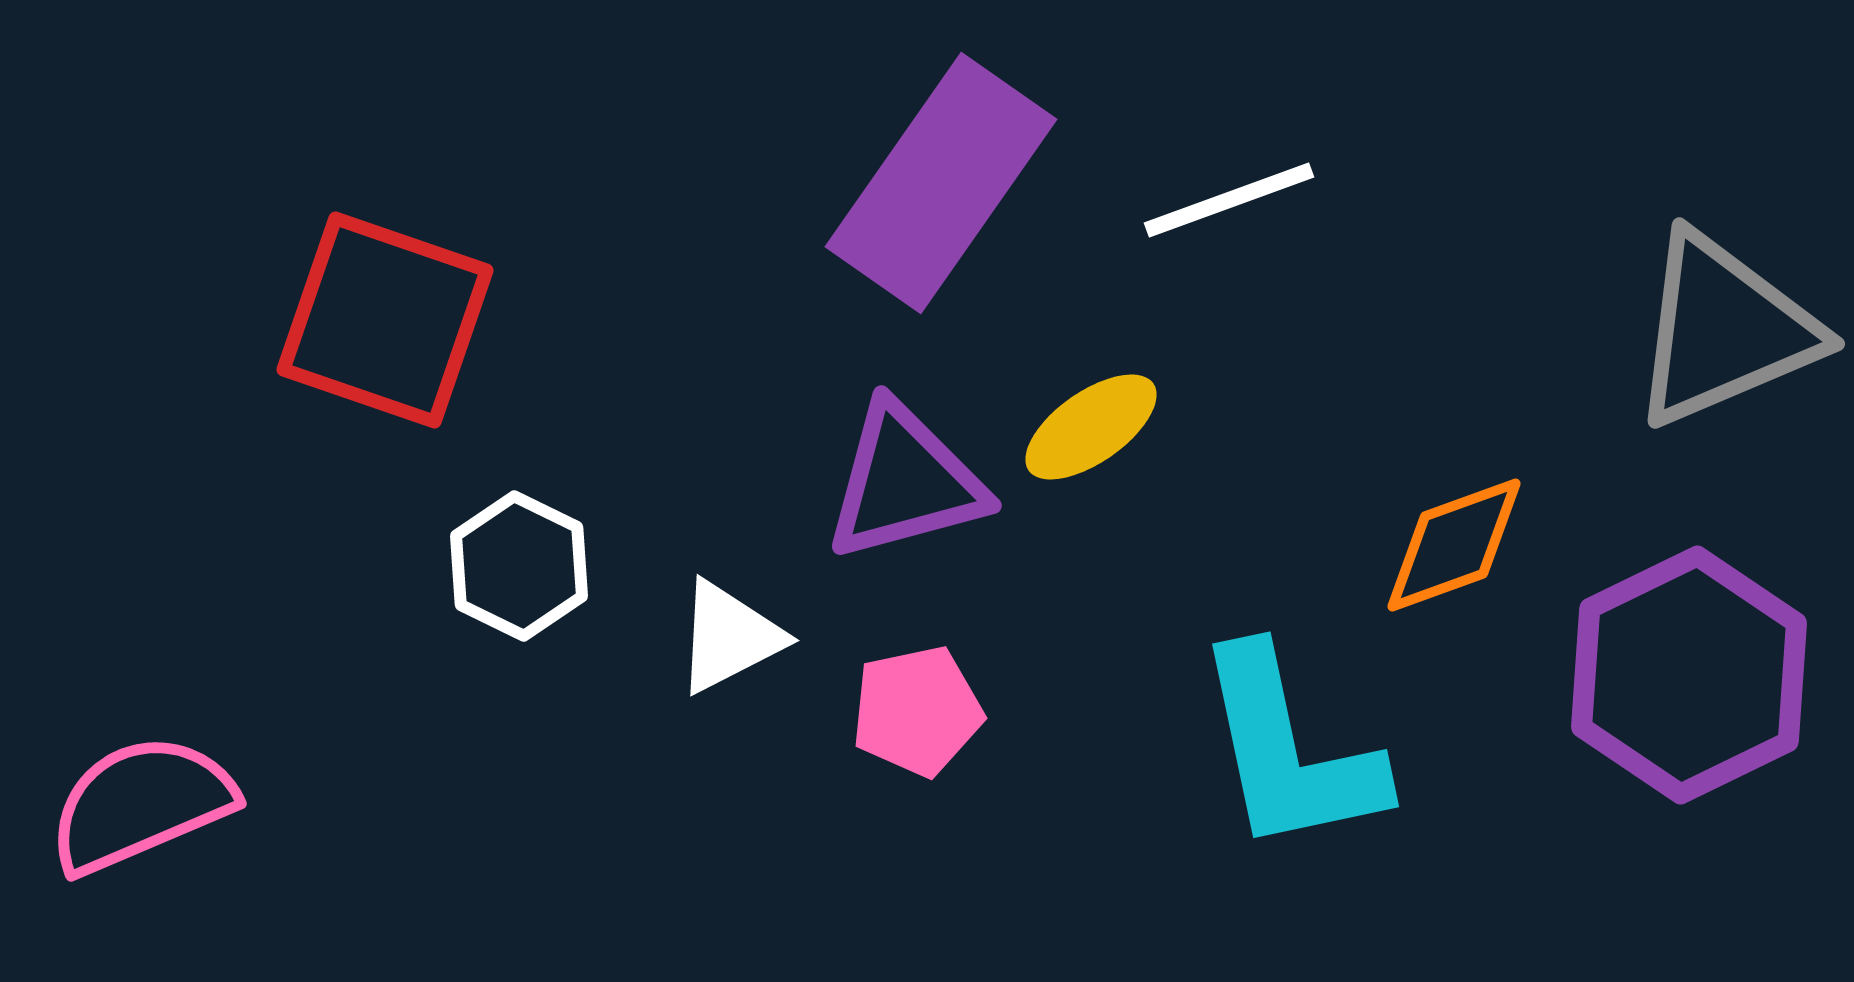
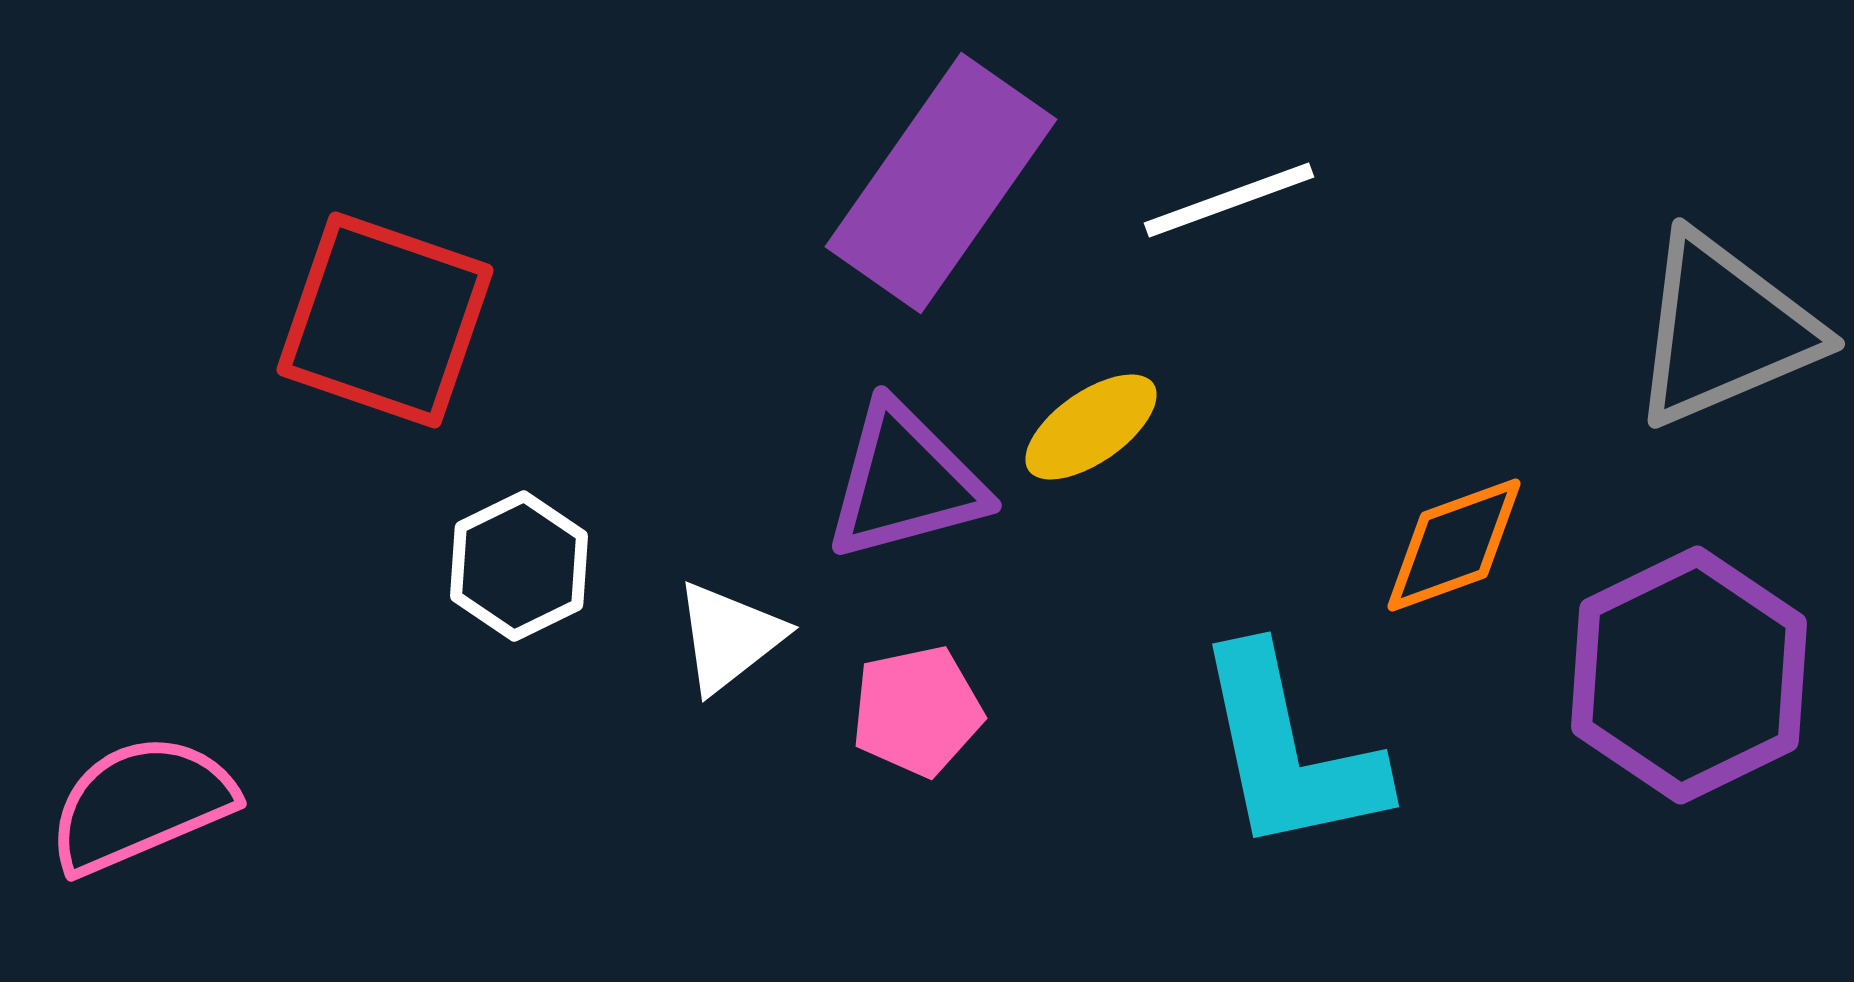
white hexagon: rotated 8 degrees clockwise
white triangle: rotated 11 degrees counterclockwise
